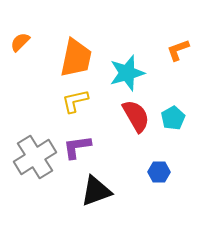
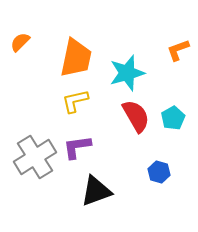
blue hexagon: rotated 15 degrees clockwise
